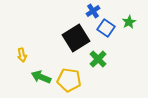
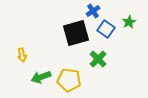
blue square: moved 1 px down
black square: moved 5 px up; rotated 16 degrees clockwise
green arrow: rotated 42 degrees counterclockwise
